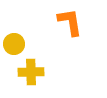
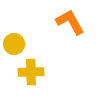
orange L-shape: rotated 20 degrees counterclockwise
